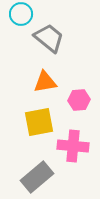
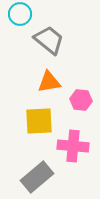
cyan circle: moved 1 px left
gray trapezoid: moved 2 px down
orange triangle: moved 4 px right
pink hexagon: moved 2 px right; rotated 10 degrees clockwise
yellow square: moved 1 px up; rotated 8 degrees clockwise
